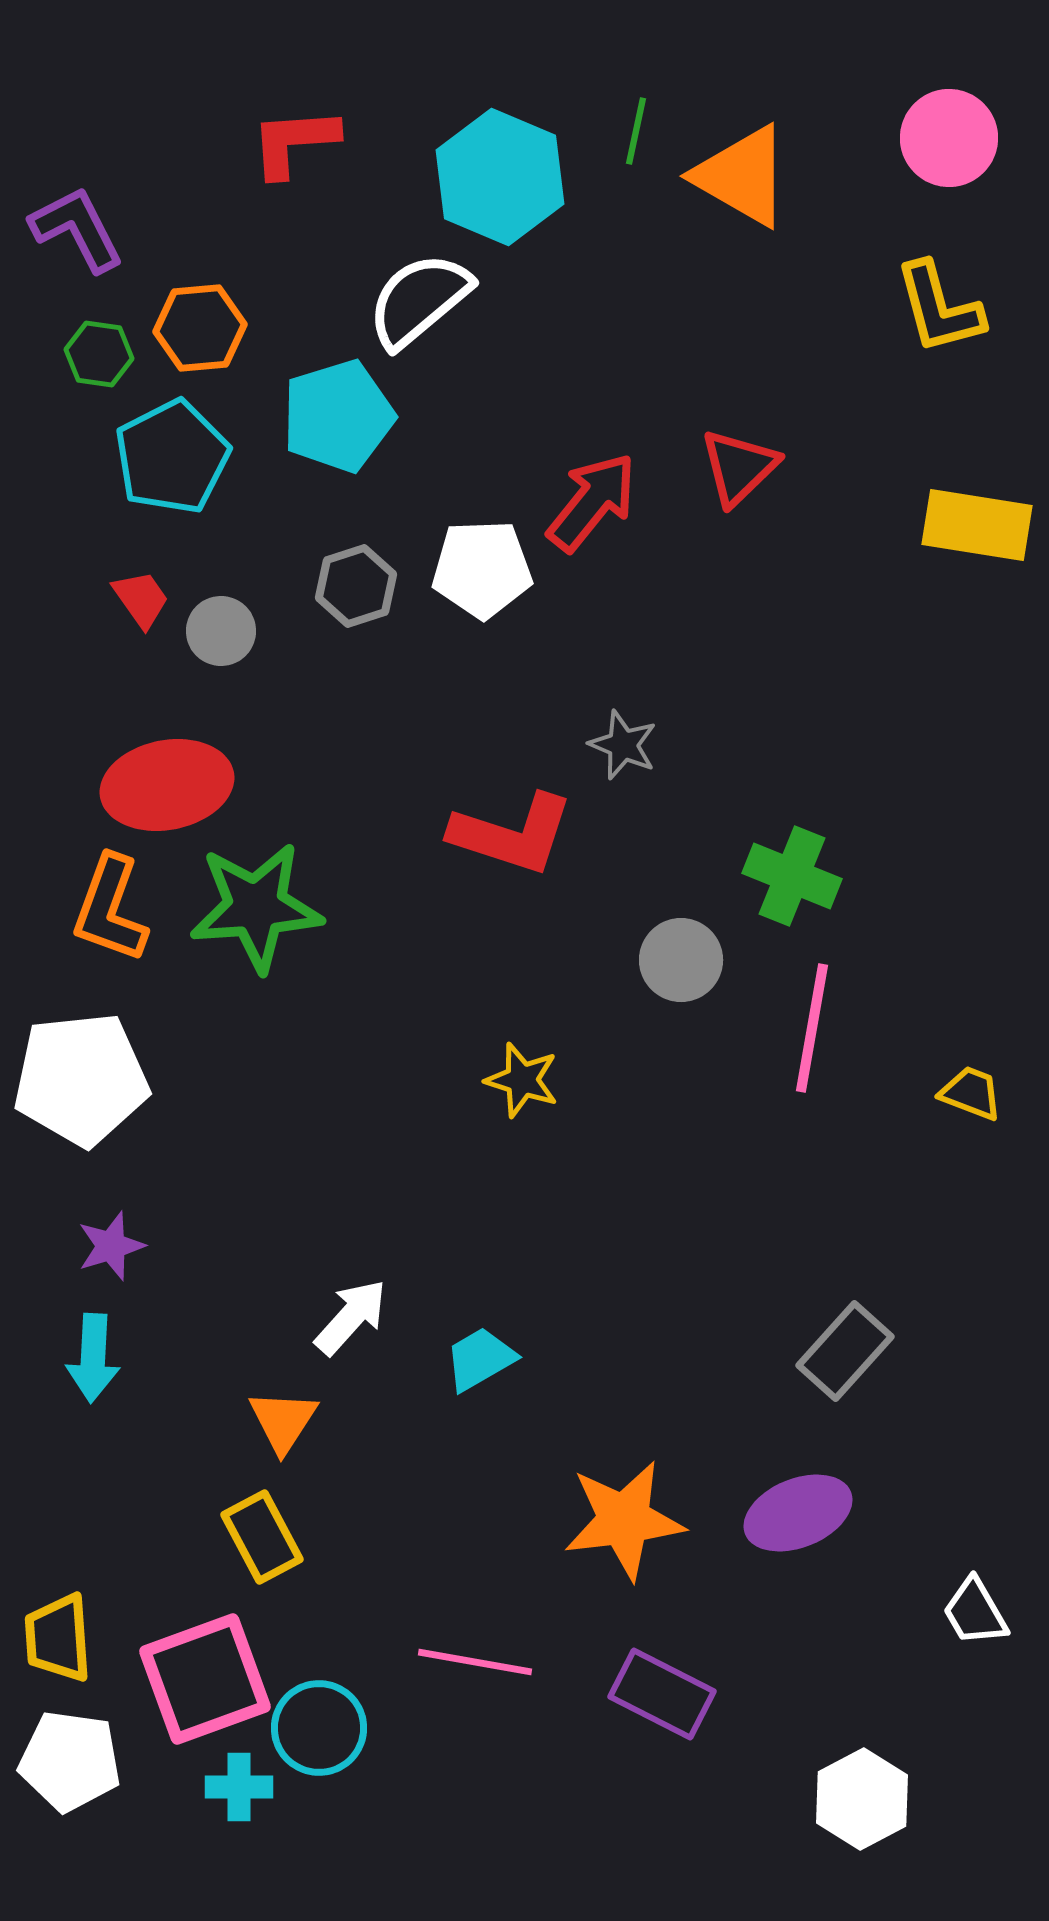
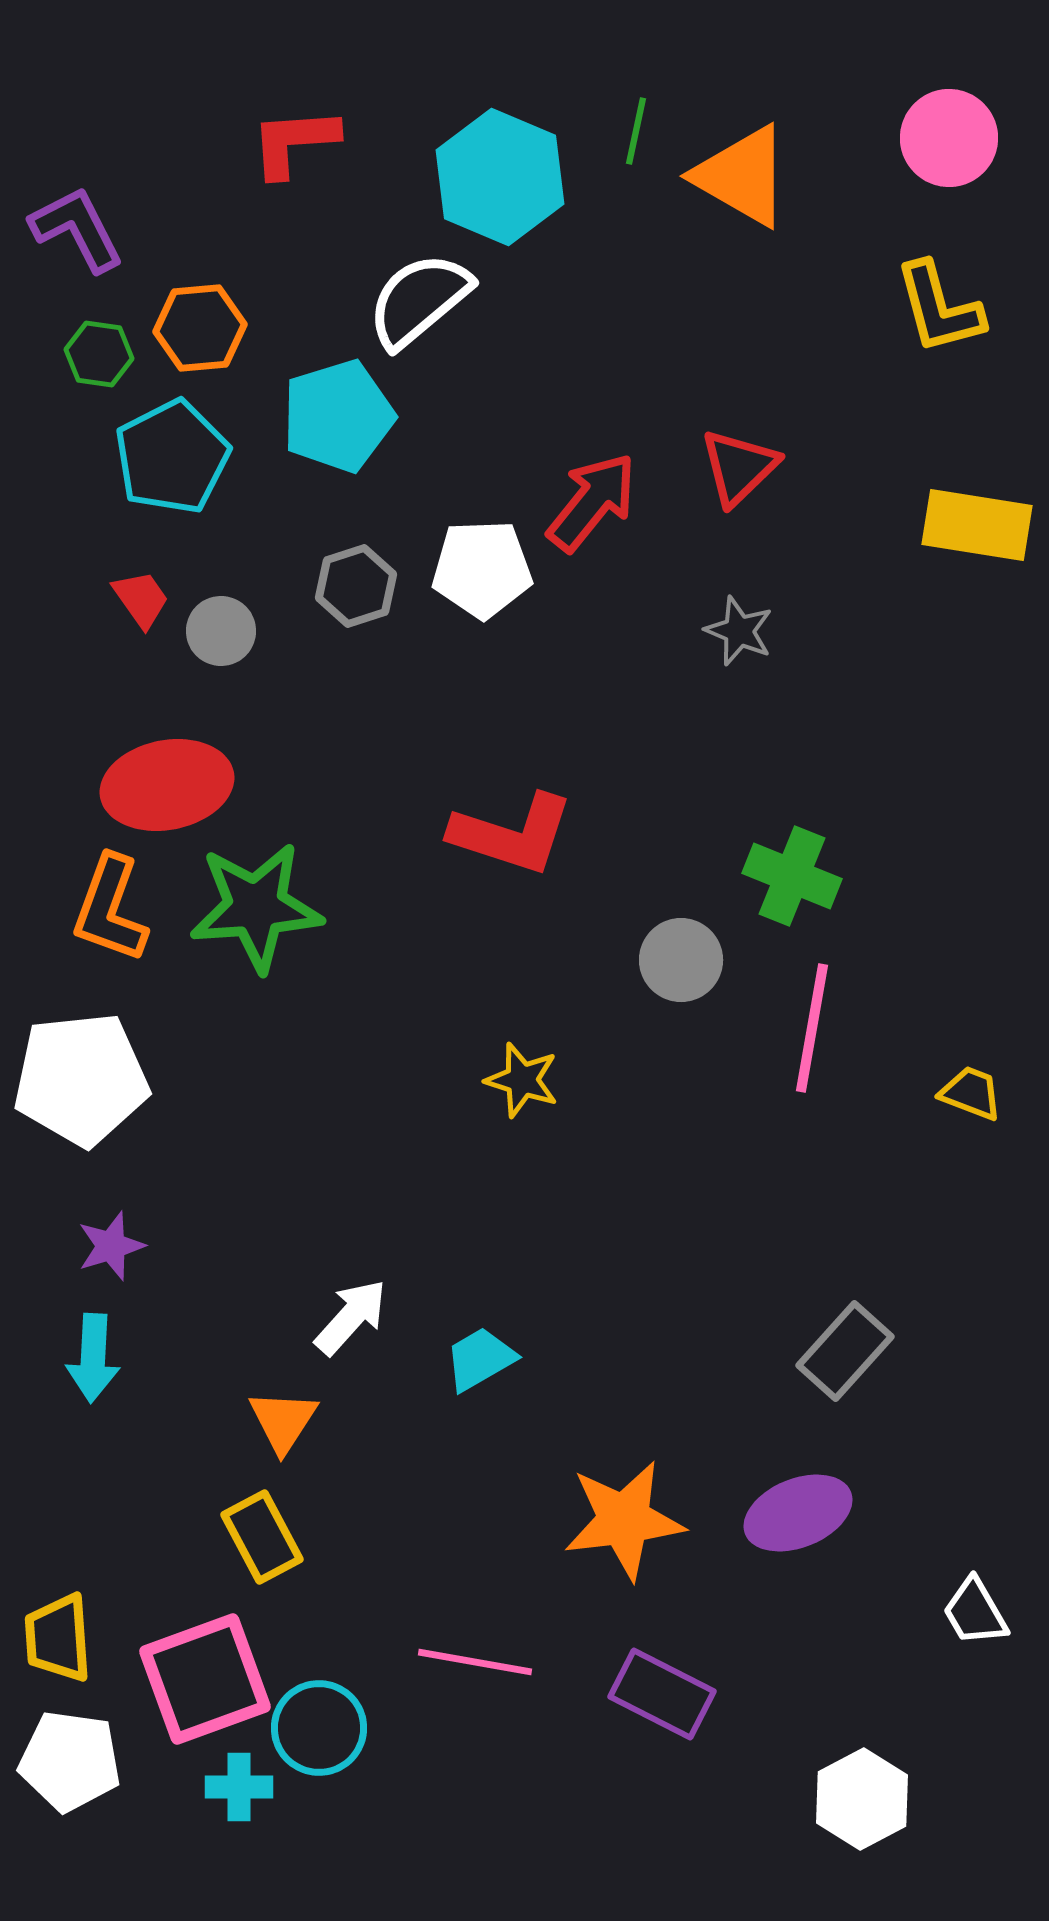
gray star at (623, 745): moved 116 px right, 114 px up
